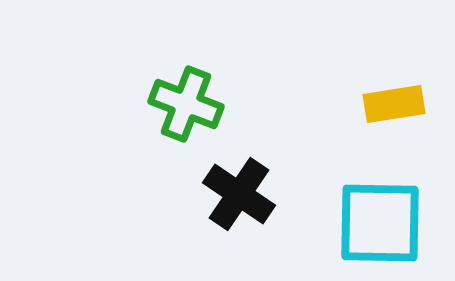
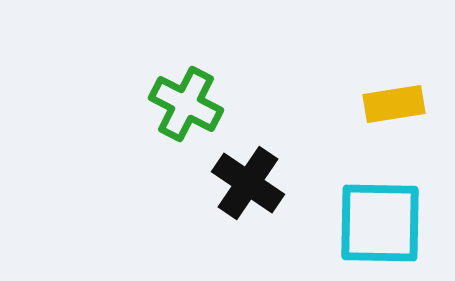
green cross: rotated 6 degrees clockwise
black cross: moved 9 px right, 11 px up
